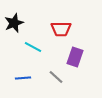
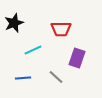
cyan line: moved 3 px down; rotated 54 degrees counterclockwise
purple rectangle: moved 2 px right, 1 px down
